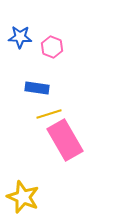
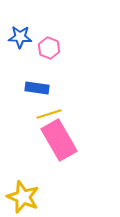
pink hexagon: moved 3 px left, 1 px down
pink rectangle: moved 6 px left
